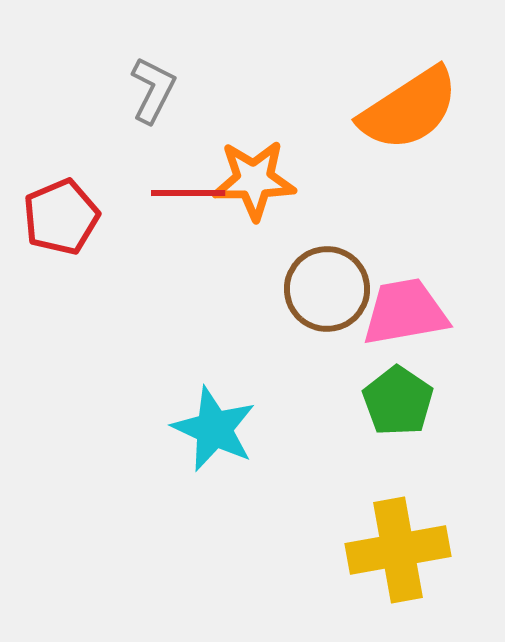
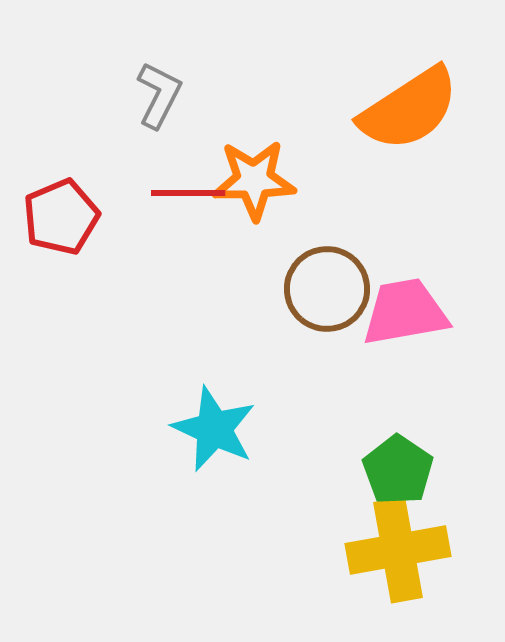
gray L-shape: moved 6 px right, 5 px down
green pentagon: moved 69 px down
